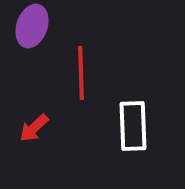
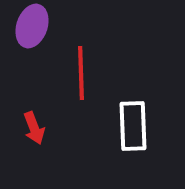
red arrow: rotated 68 degrees counterclockwise
